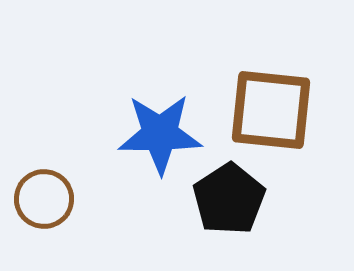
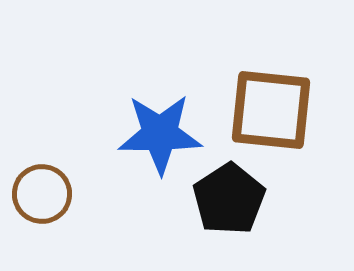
brown circle: moved 2 px left, 5 px up
